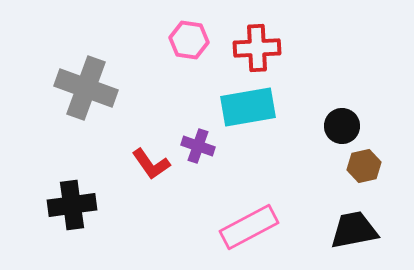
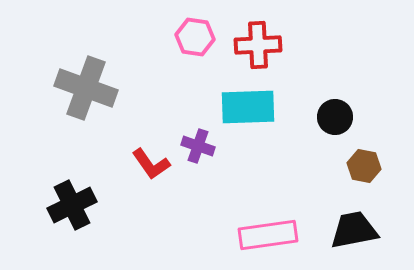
pink hexagon: moved 6 px right, 3 px up
red cross: moved 1 px right, 3 px up
cyan rectangle: rotated 8 degrees clockwise
black circle: moved 7 px left, 9 px up
brown hexagon: rotated 24 degrees clockwise
black cross: rotated 18 degrees counterclockwise
pink rectangle: moved 19 px right, 8 px down; rotated 20 degrees clockwise
